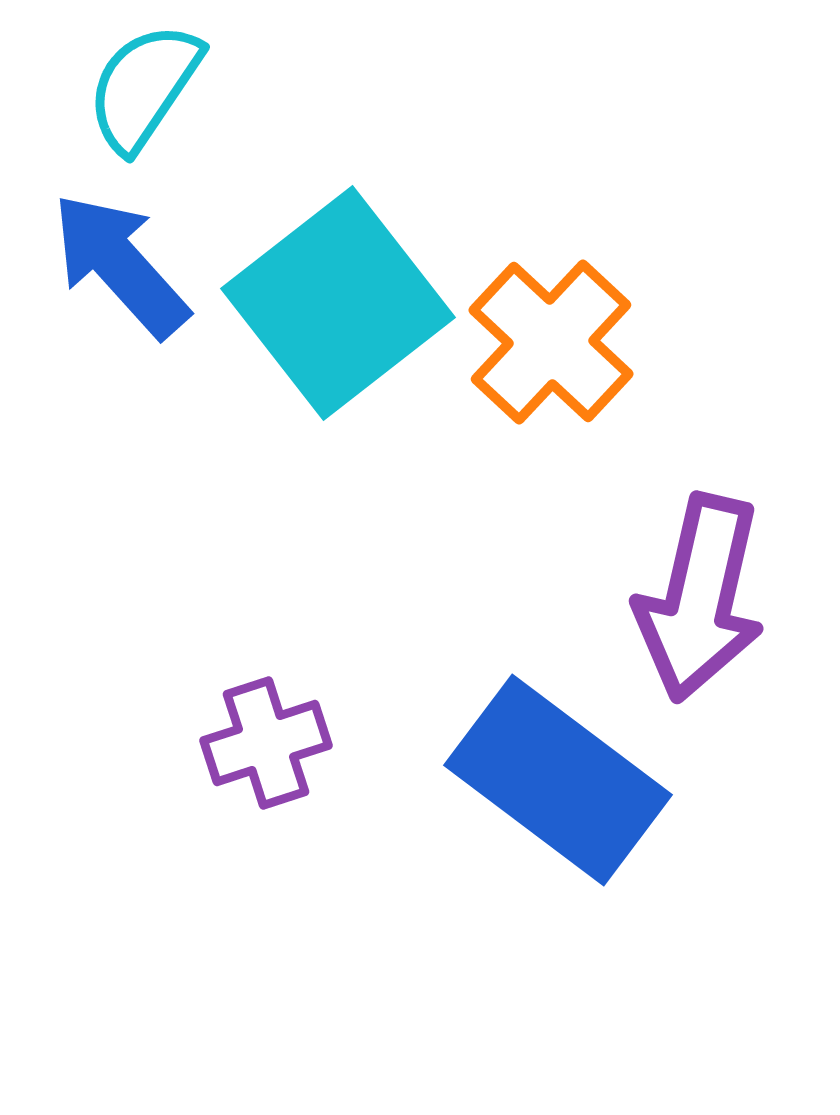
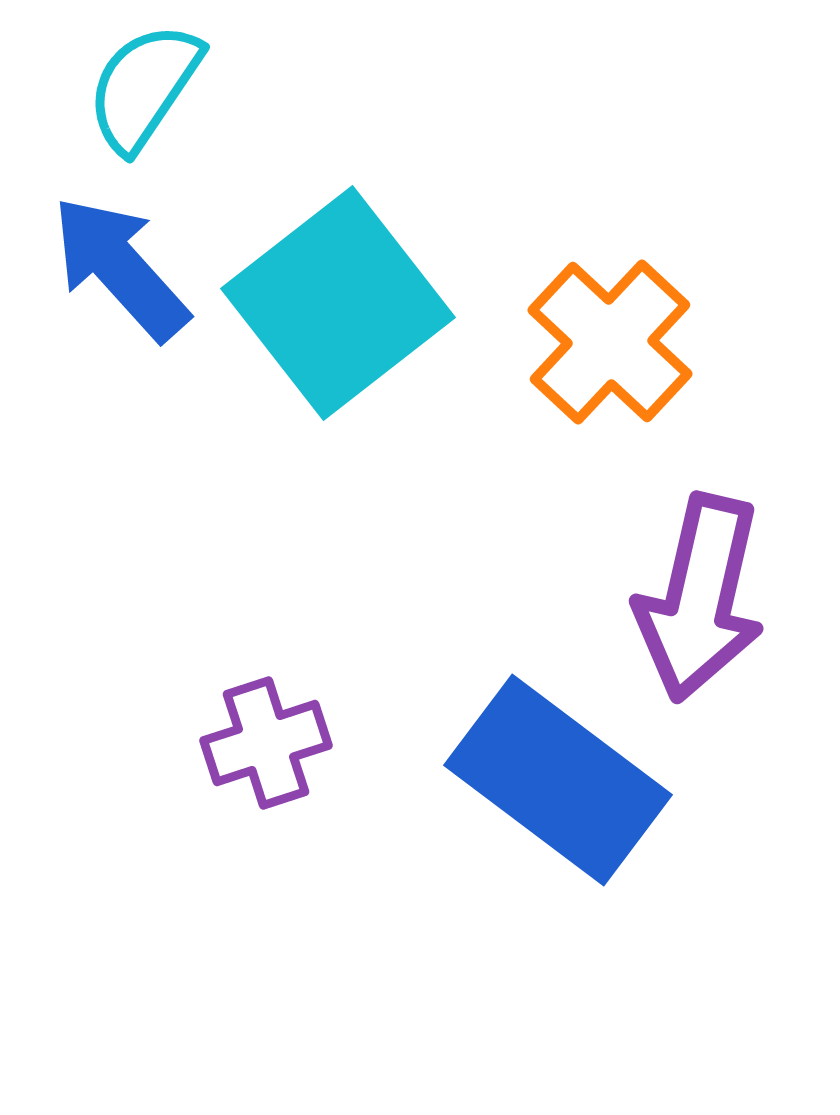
blue arrow: moved 3 px down
orange cross: moved 59 px right
